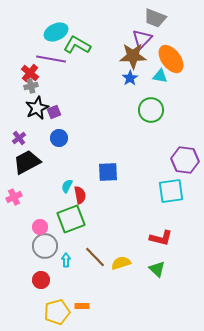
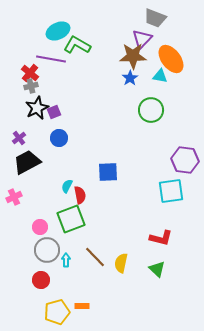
cyan ellipse: moved 2 px right, 1 px up
gray circle: moved 2 px right, 4 px down
yellow semicircle: rotated 60 degrees counterclockwise
